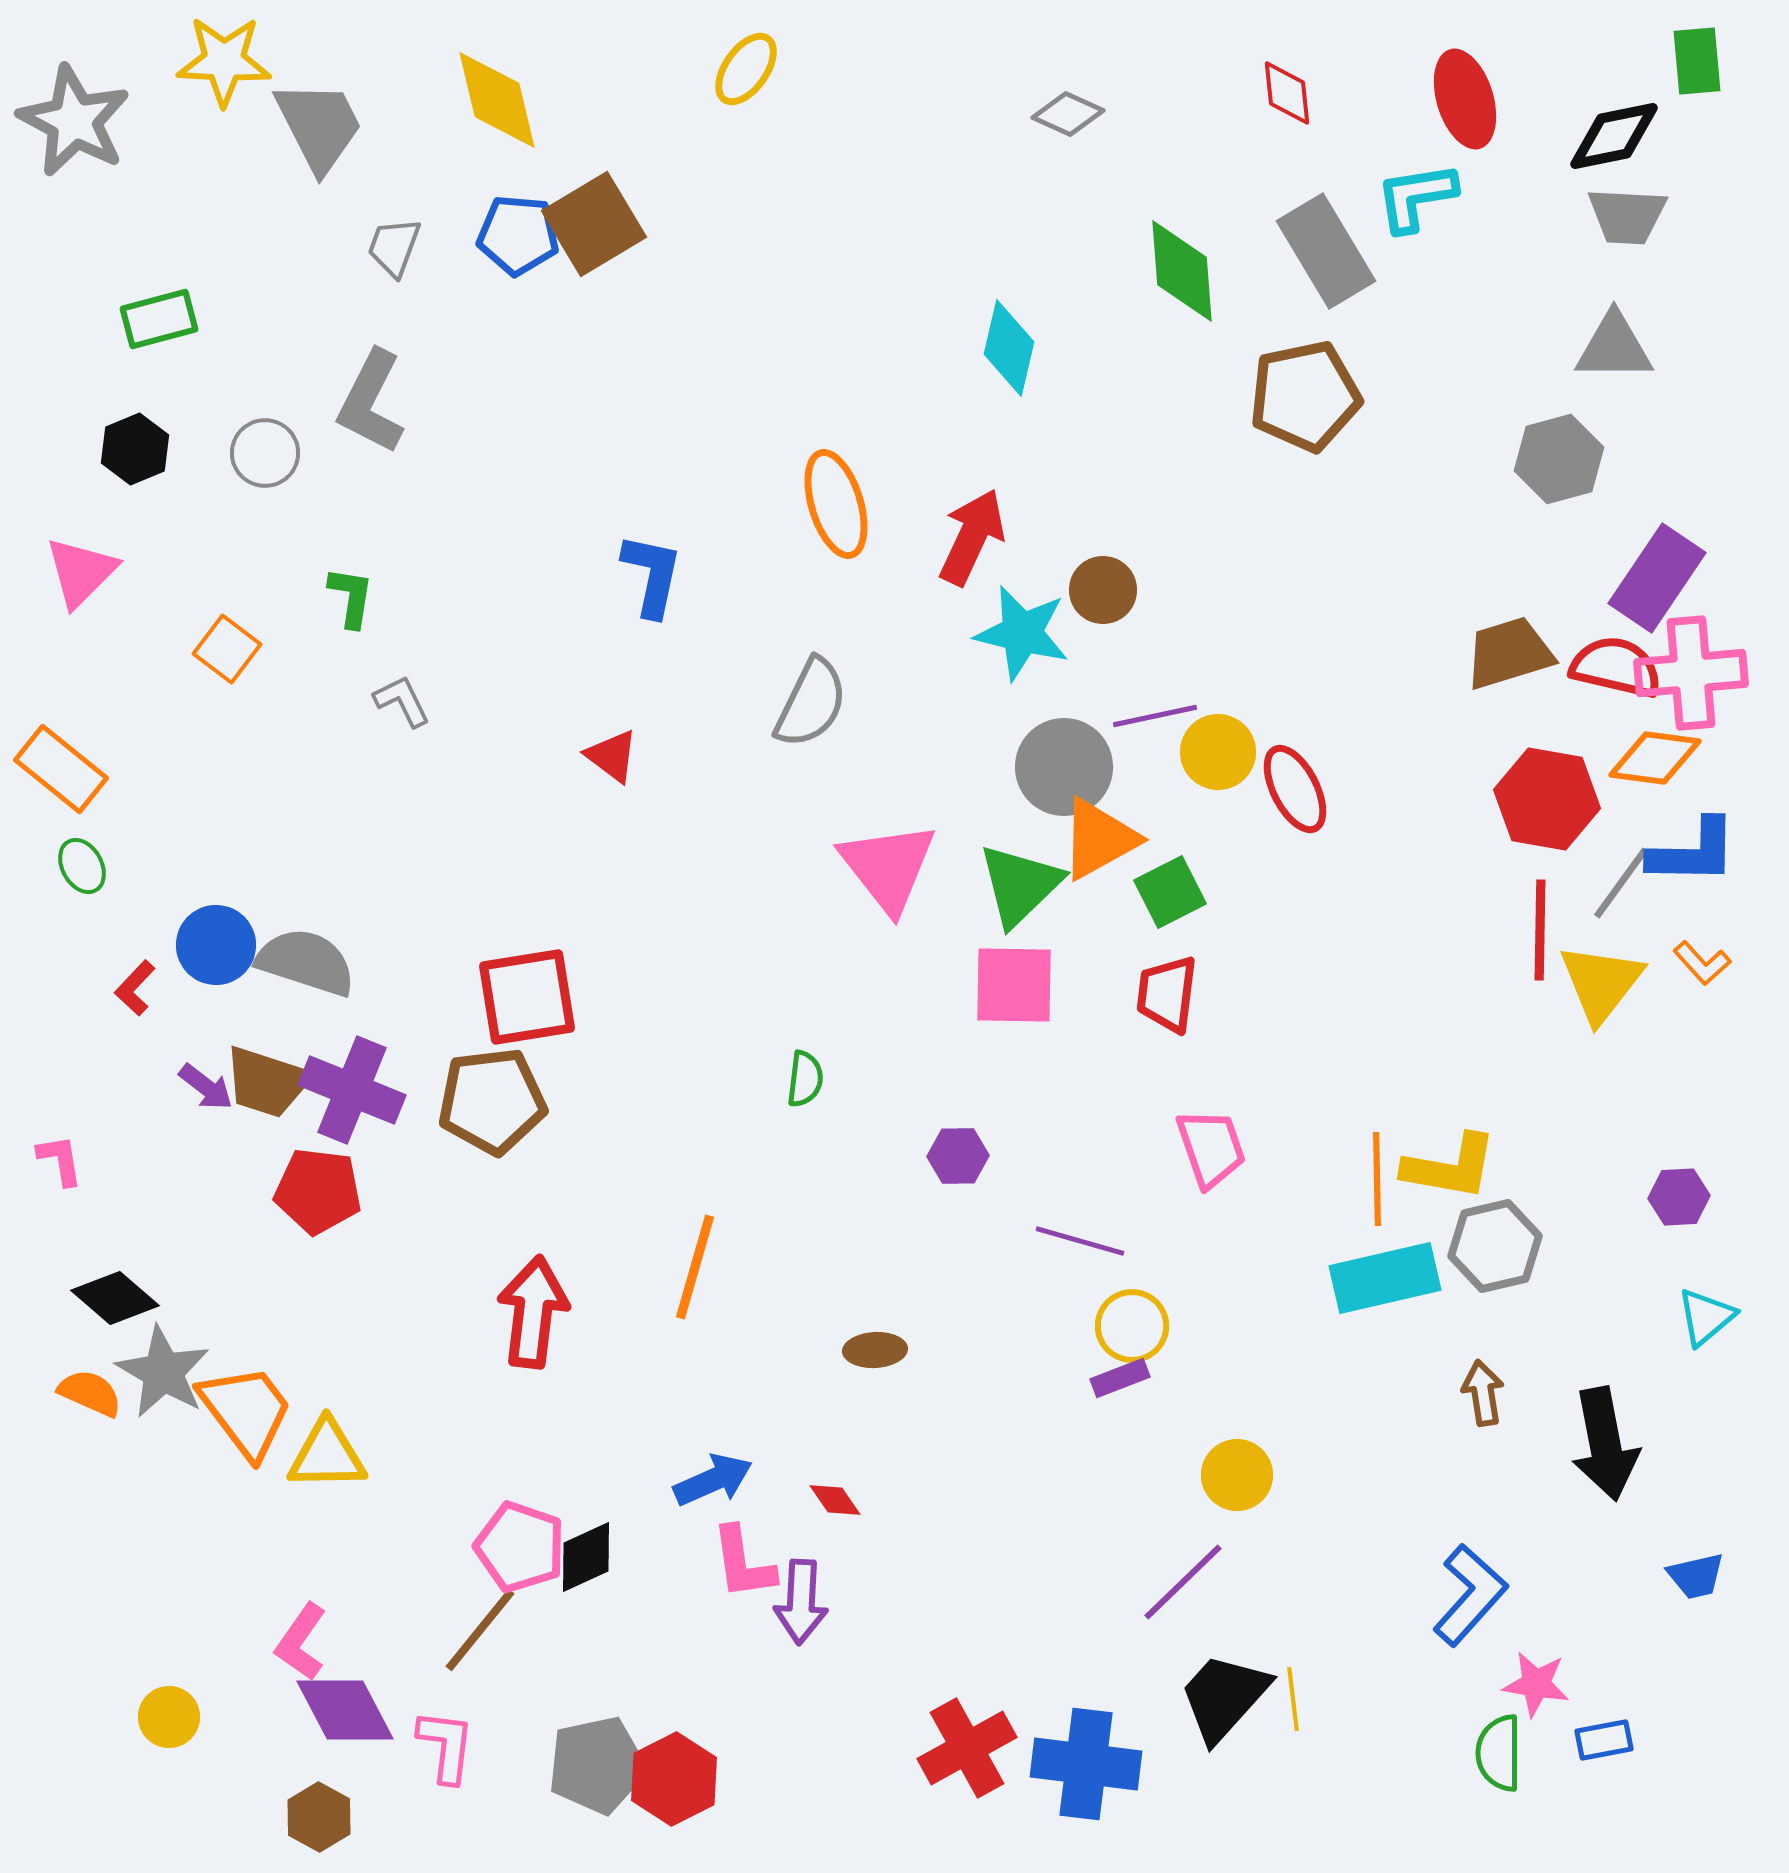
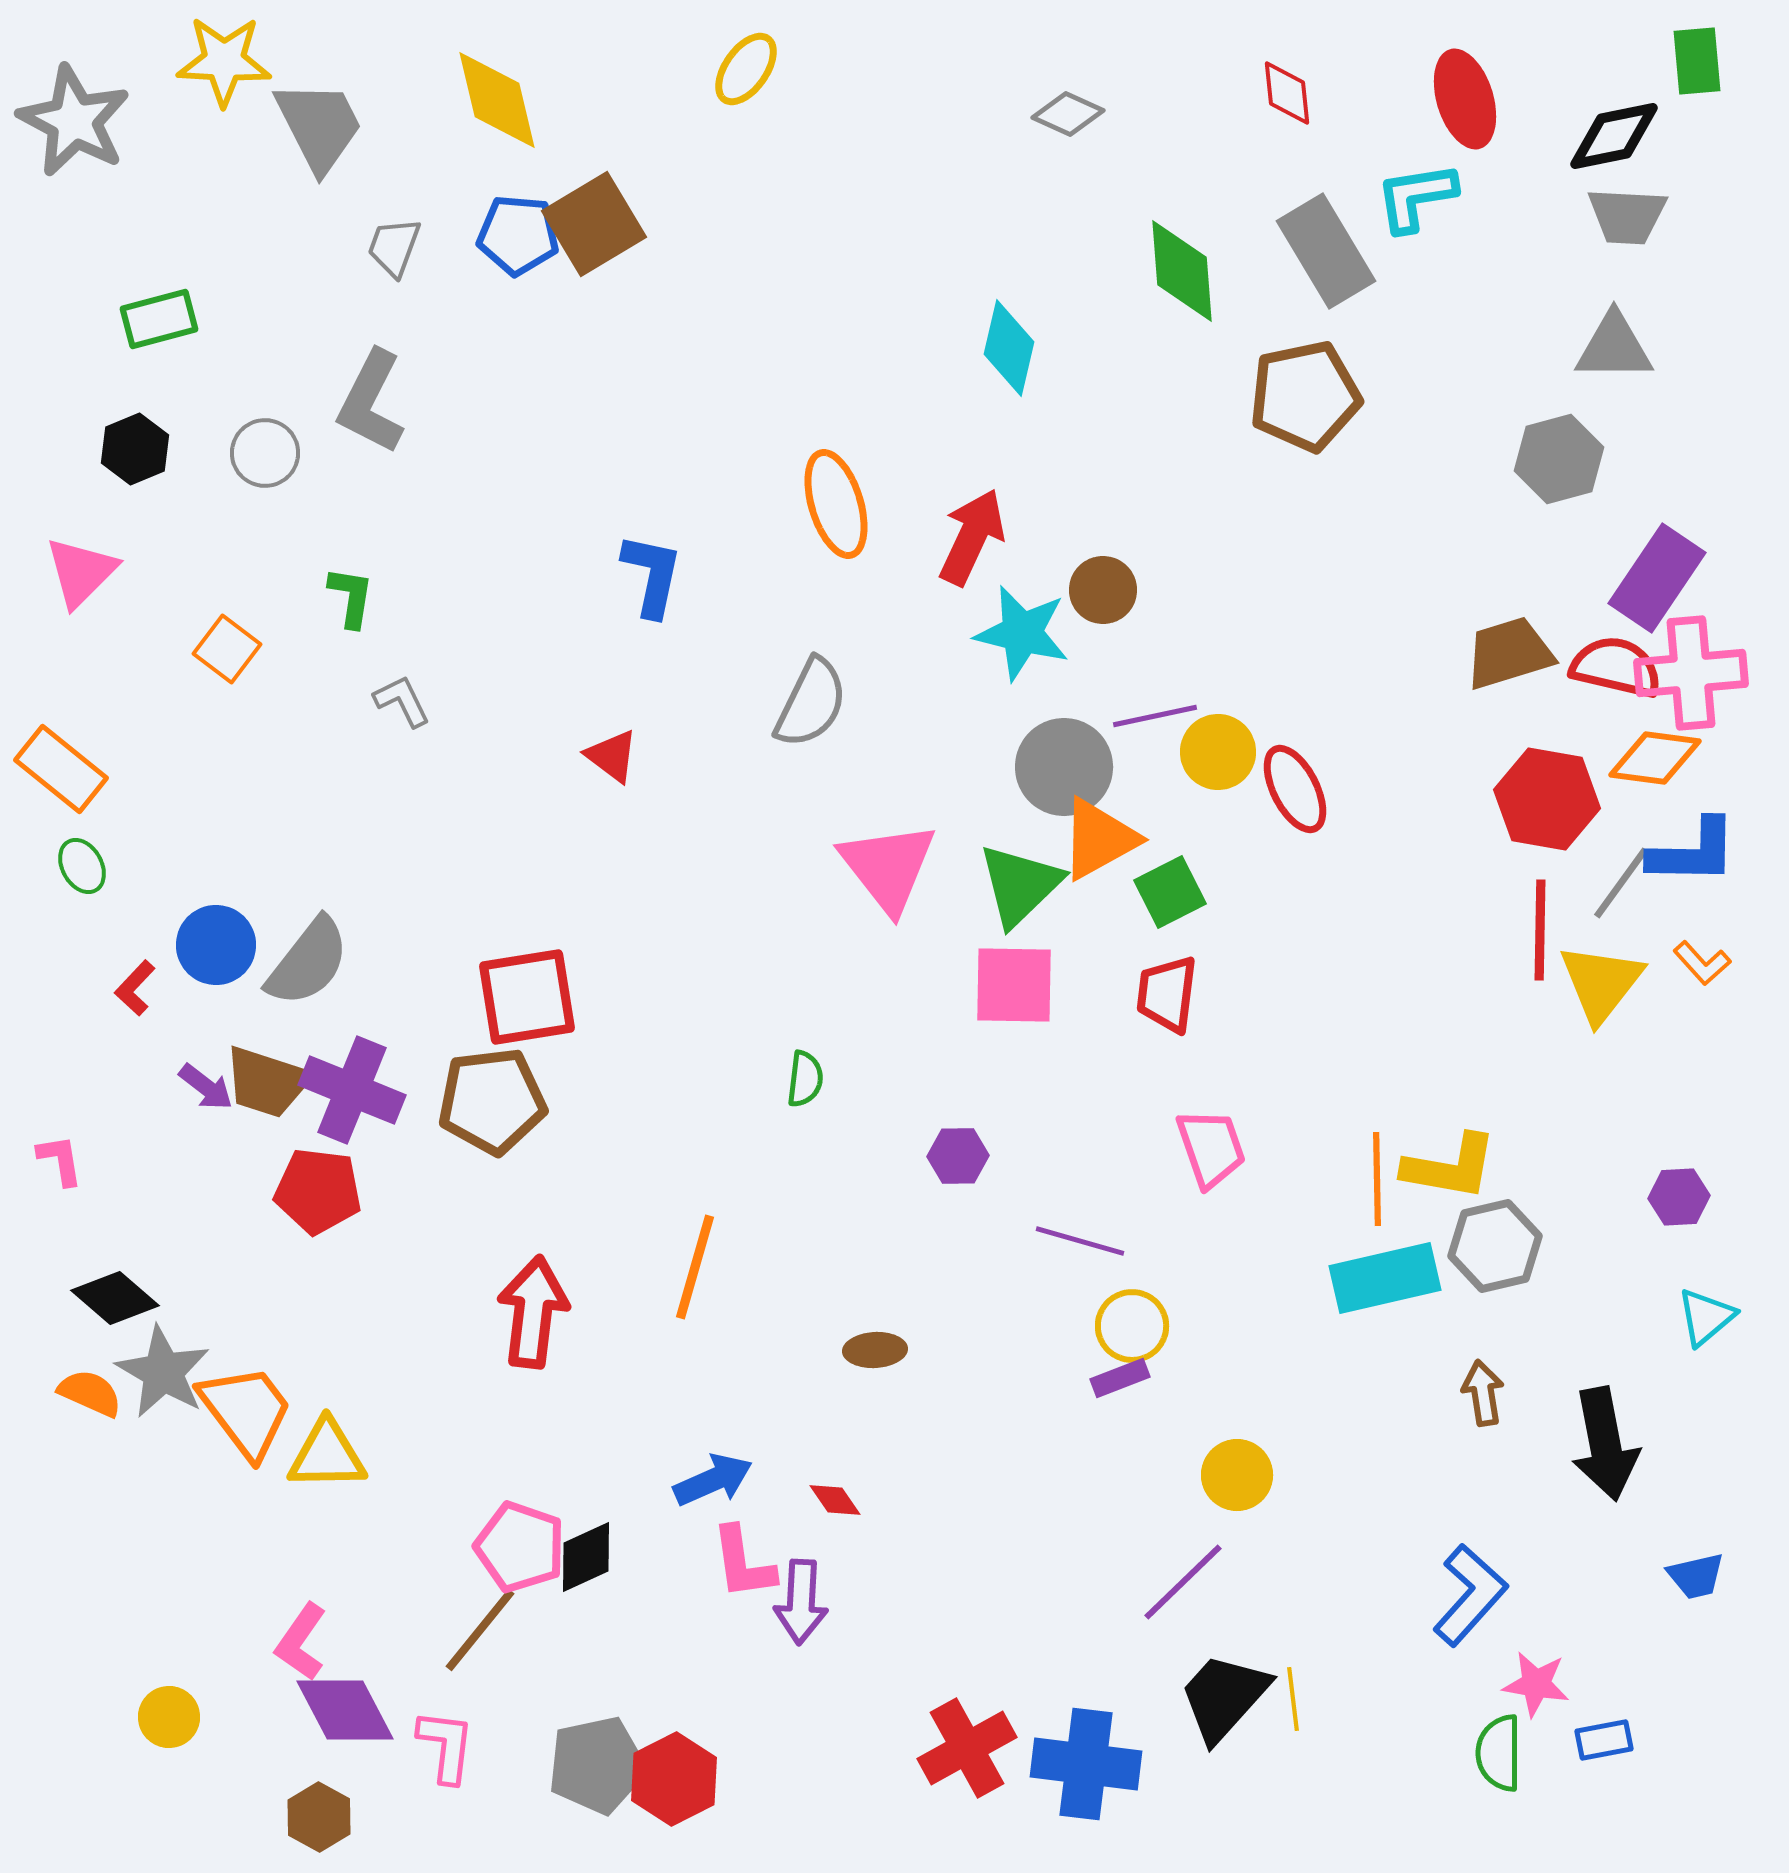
gray semicircle at (306, 962): moved 2 px right; rotated 110 degrees clockwise
